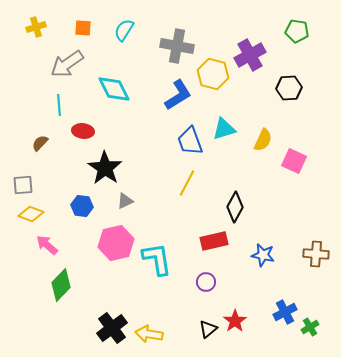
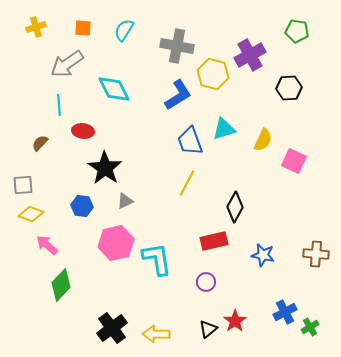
yellow arrow: moved 7 px right; rotated 8 degrees counterclockwise
